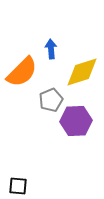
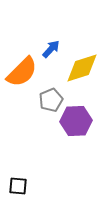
blue arrow: rotated 48 degrees clockwise
yellow diamond: moved 4 px up
